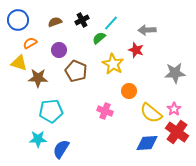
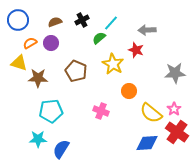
purple circle: moved 8 px left, 7 px up
pink cross: moved 4 px left
